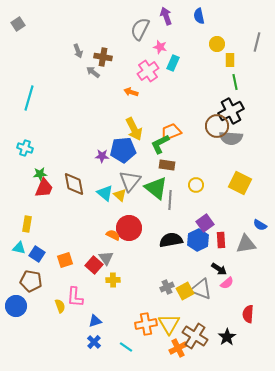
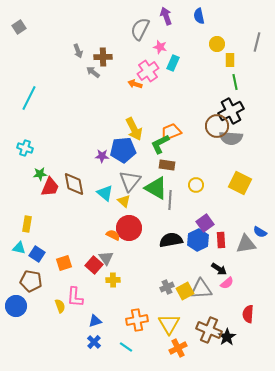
gray square at (18, 24): moved 1 px right, 3 px down
brown cross at (103, 57): rotated 12 degrees counterclockwise
orange arrow at (131, 92): moved 4 px right, 8 px up
cyan line at (29, 98): rotated 10 degrees clockwise
red trapezoid at (44, 188): moved 6 px right, 1 px up
green triangle at (156, 188): rotated 10 degrees counterclockwise
yellow triangle at (120, 195): moved 4 px right, 6 px down
blue semicircle at (260, 225): moved 7 px down
orange square at (65, 260): moved 1 px left, 3 px down
gray triangle at (201, 289): rotated 25 degrees counterclockwise
orange cross at (146, 324): moved 9 px left, 4 px up
brown cross at (195, 336): moved 14 px right, 6 px up; rotated 10 degrees counterclockwise
